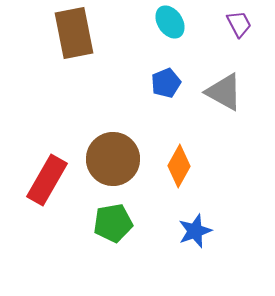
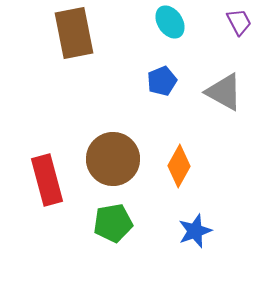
purple trapezoid: moved 2 px up
blue pentagon: moved 4 px left, 2 px up
red rectangle: rotated 45 degrees counterclockwise
